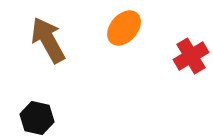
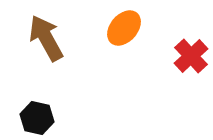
brown arrow: moved 2 px left, 2 px up
red cross: rotated 12 degrees counterclockwise
